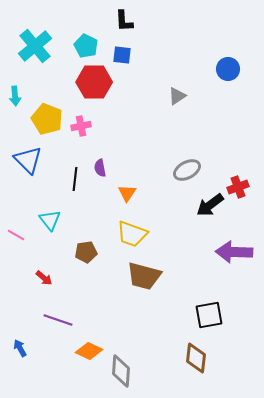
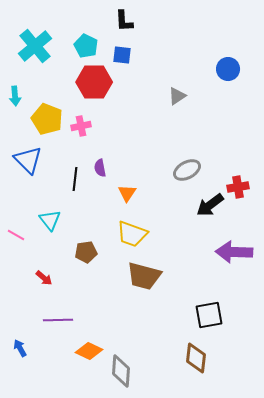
red cross: rotated 10 degrees clockwise
purple line: rotated 20 degrees counterclockwise
